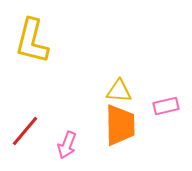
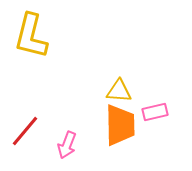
yellow L-shape: moved 1 px left, 5 px up
pink rectangle: moved 11 px left, 6 px down
